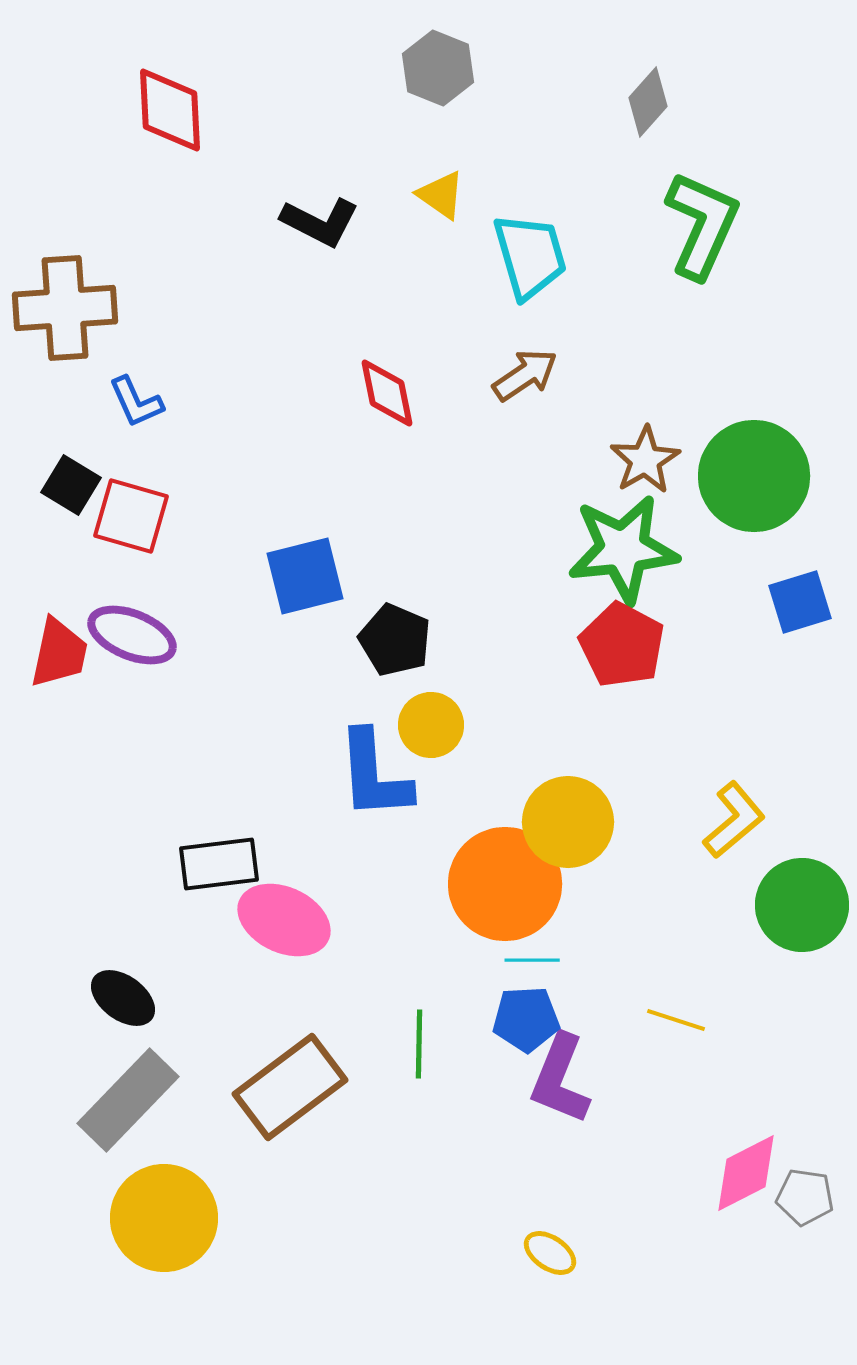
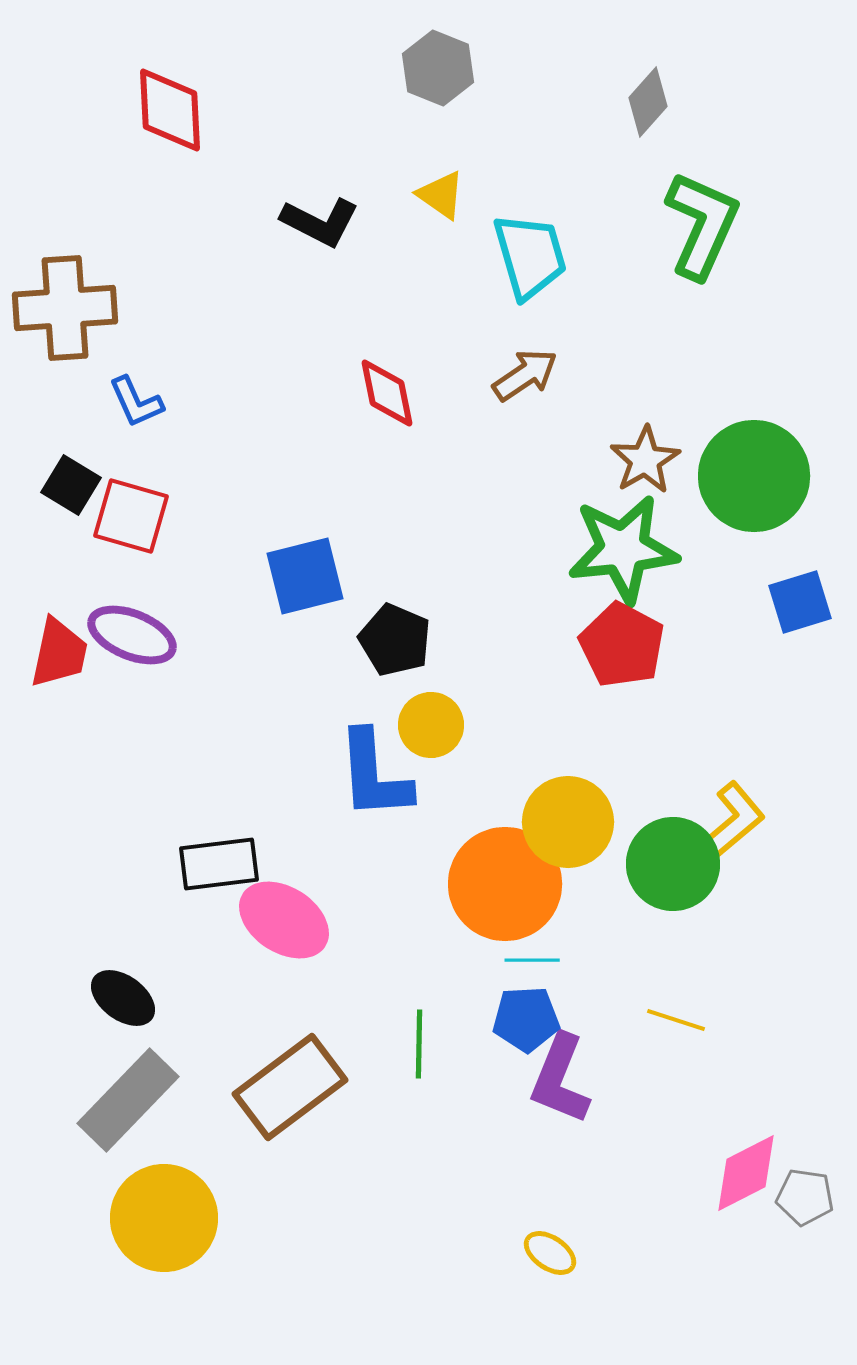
green circle at (802, 905): moved 129 px left, 41 px up
pink ellipse at (284, 920): rotated 8 degrees clockwise
